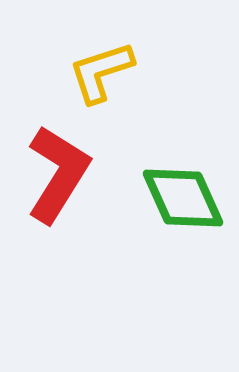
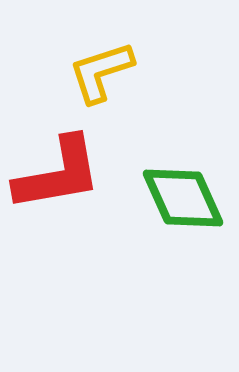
red L-shape: rotated 48 degrees clockwise
